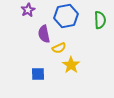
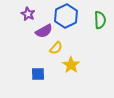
purple star: moved 4 px down; rotated 16 degrees counterclockwise
blue hexagon: rotated 15 degrees counterclockwise
purple semicircle: moved 3 px up; rotated 108 degrees counterclockwise
yellow semicircle: moved 3 px left; rotated 24 degrees counterclockwise
